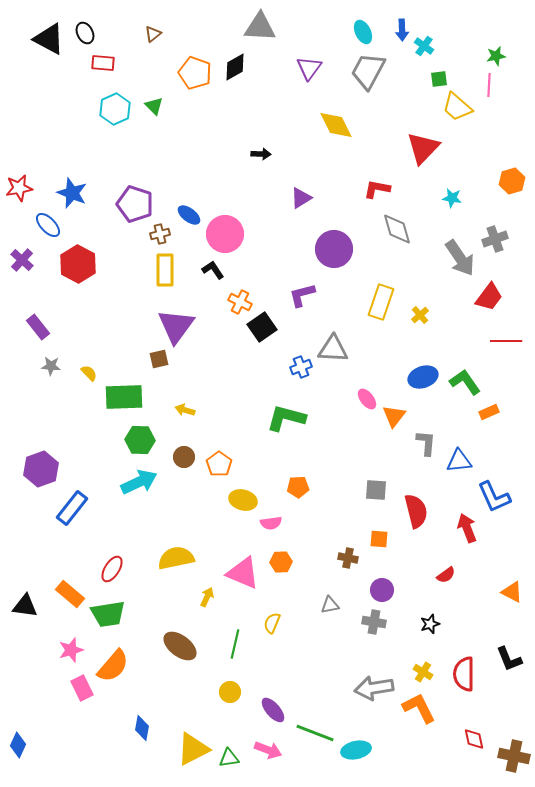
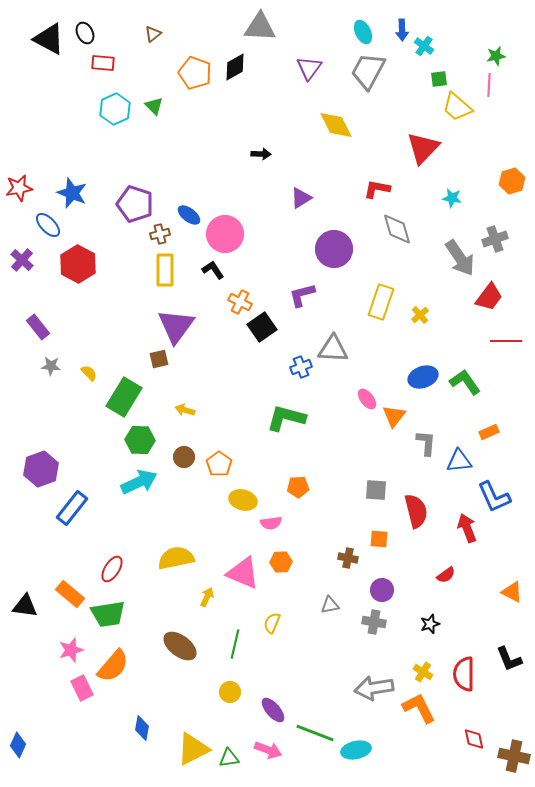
green rectangle at (124, 397): rotated 57 degrees counterclockwise
orange rectangle at (489, 412): moved 20 px down
